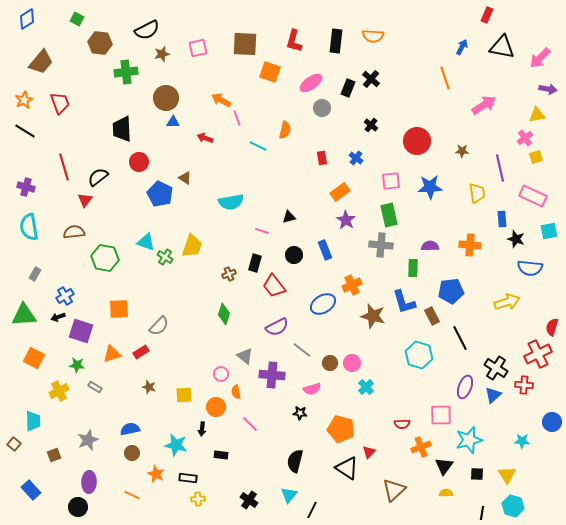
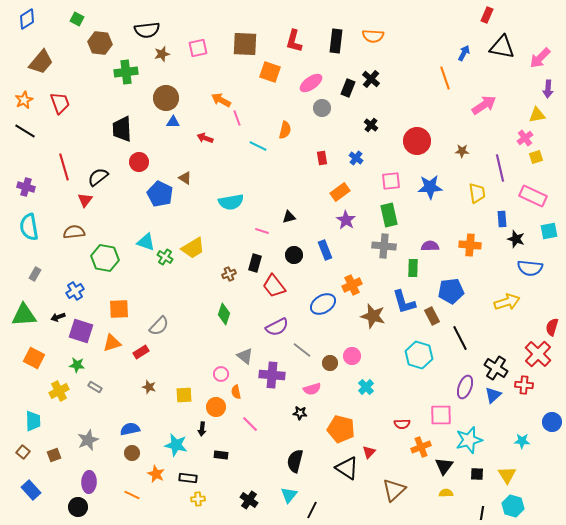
black semicircle at (147, 30): rotated 20 degrees clockwise
blue arrow at (462, 47): moved 2 px right, 6 px down
purple arrow at (548, 89): rotated 84 degrees clockwise
gray cross at (381, 245): moved 3 px right, 1 px down
yellow trapezoid at (192, 246): moved 1 px right, 2 px down; rotated 40 degrees clockwise
blue cross at (65, 296): moved 10 px right, 5 px up
orange triangle at (112, 354): moved 11 px up
red cross at (538, 354): rotated 20 degrees counterclockwise
pink circle at (352, 363): moved 7 px up
brown square at (14, 444): moved 9 px right, 8 px down
